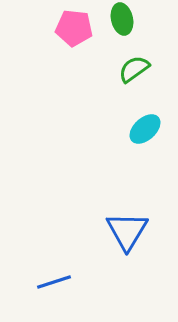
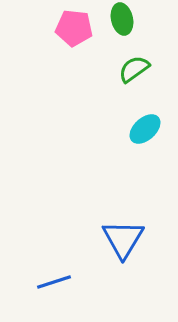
blue triangle: moved 4 px left, 8 px down
